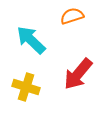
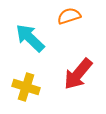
orange semicircle: moved 3 px left
cyan arrow: moved 1 px left, 2 px up
